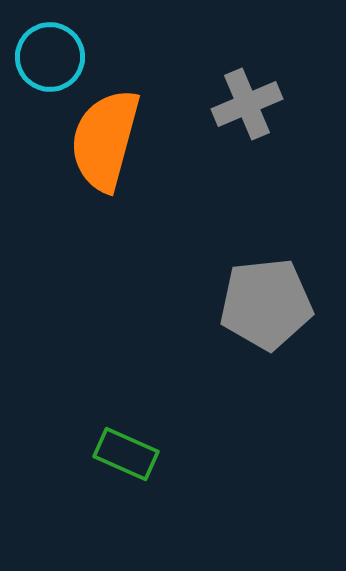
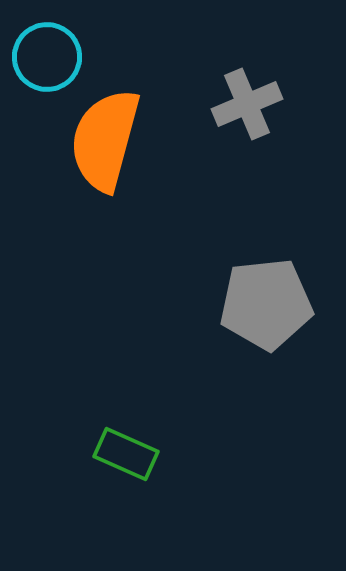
cyan circle: moved 3 px left
